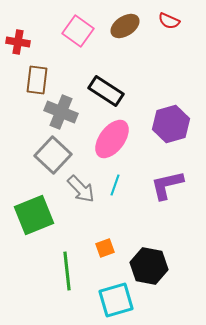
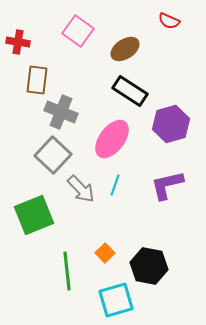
brown ellipse: moved 23 px down
black rectangle: moved 24 px right
orange square: moved 5 px down; rotated 24 degrees counterclockwise
